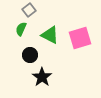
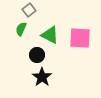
pink square: rotated 20 degrees clockwise
black circle: moved 7 px right
